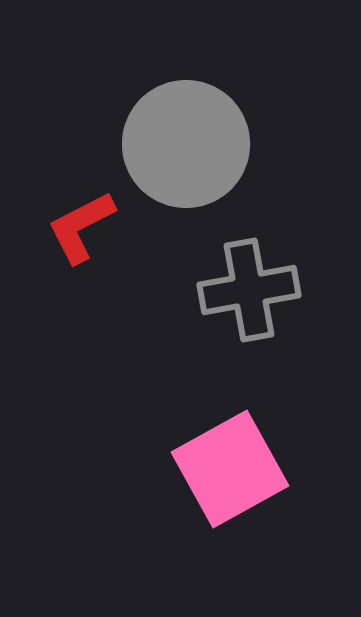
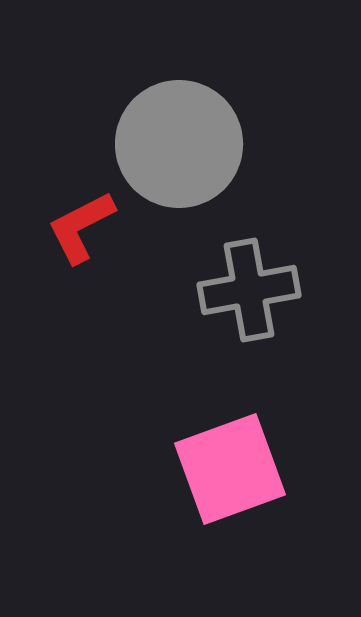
gray circle: moved 7 px left
pink square: rotated 9 degrees clockwise
